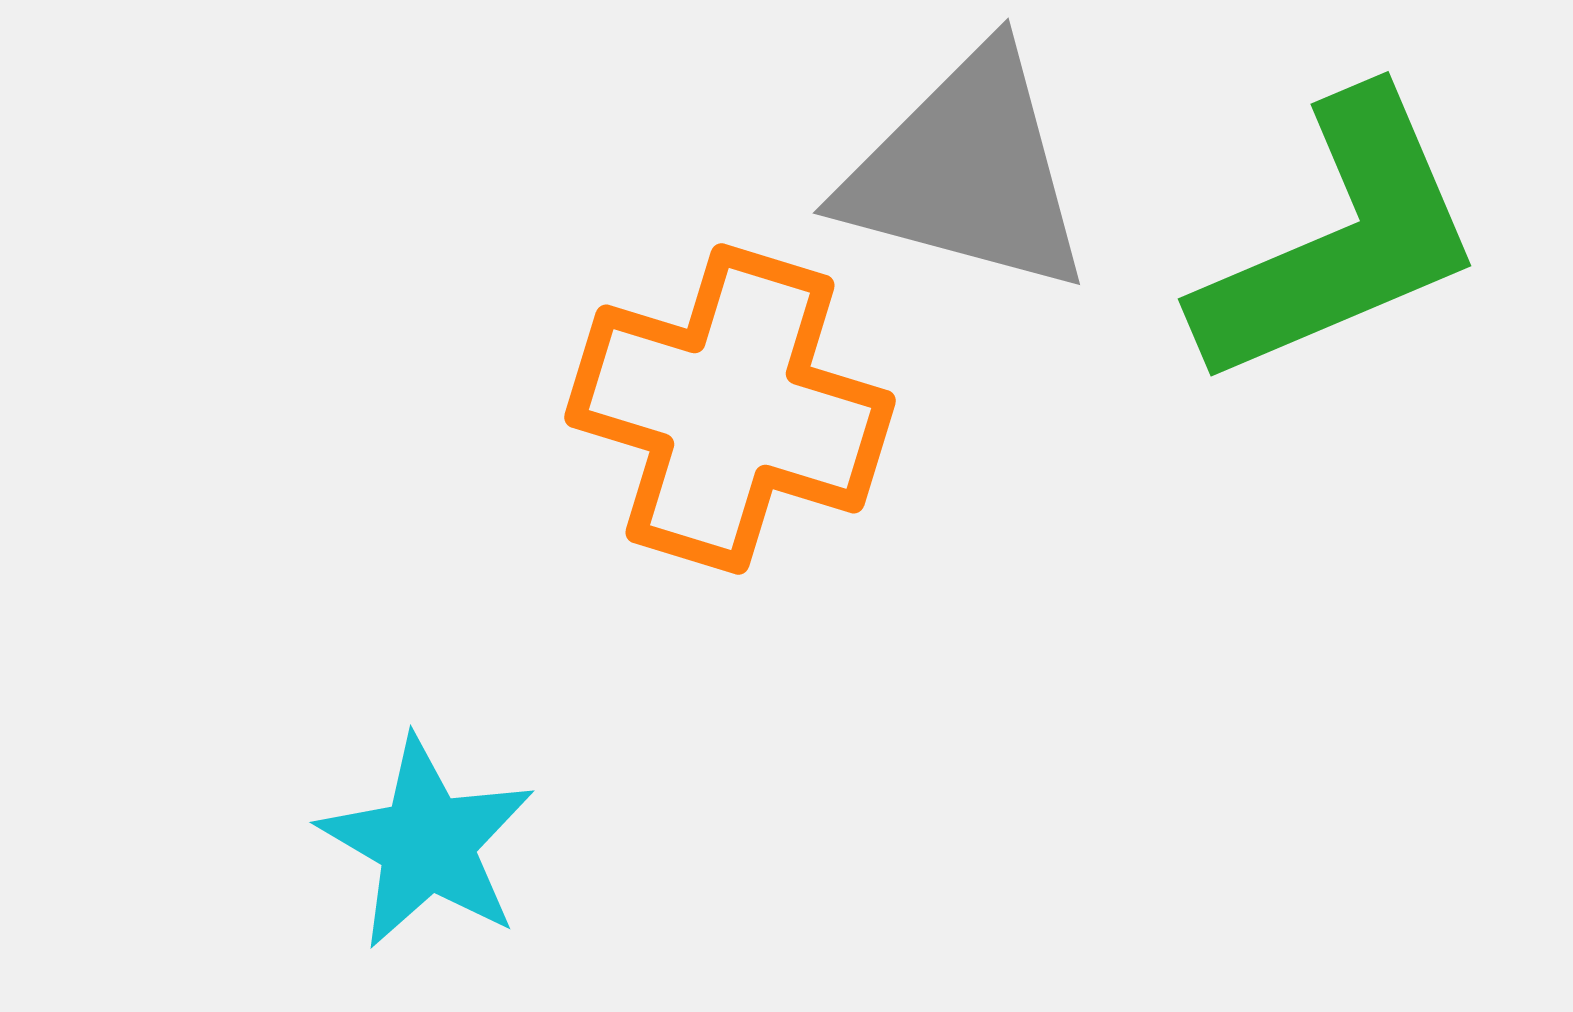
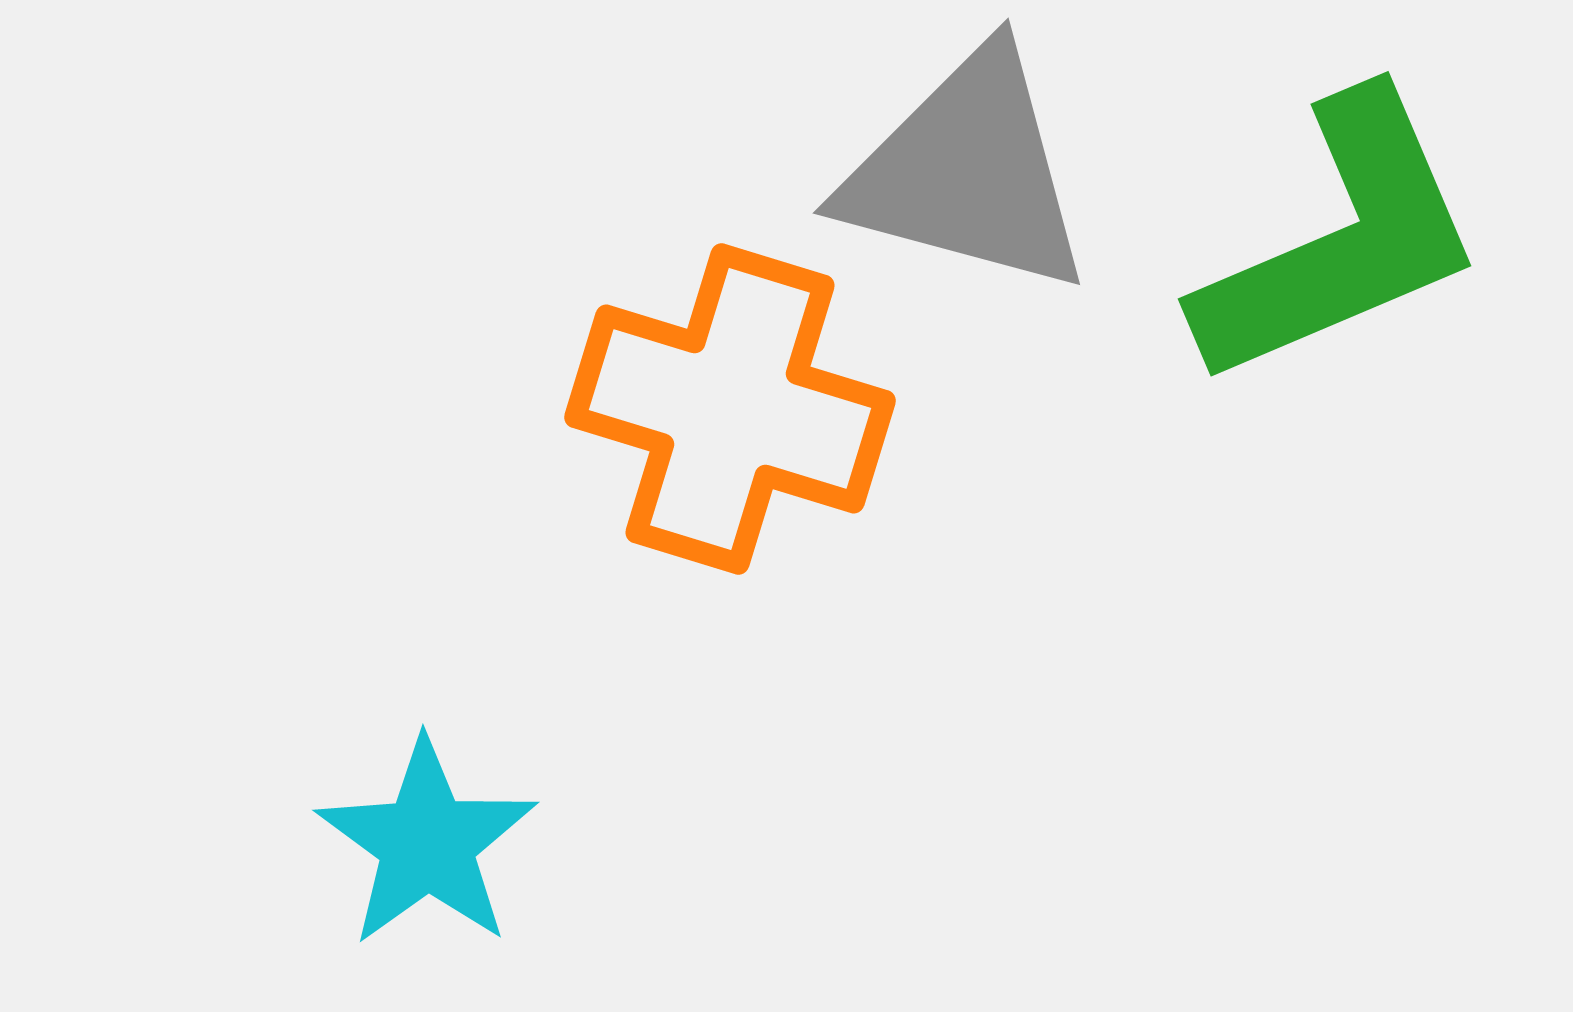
cyan star: rotated 6 degrees clockwise
